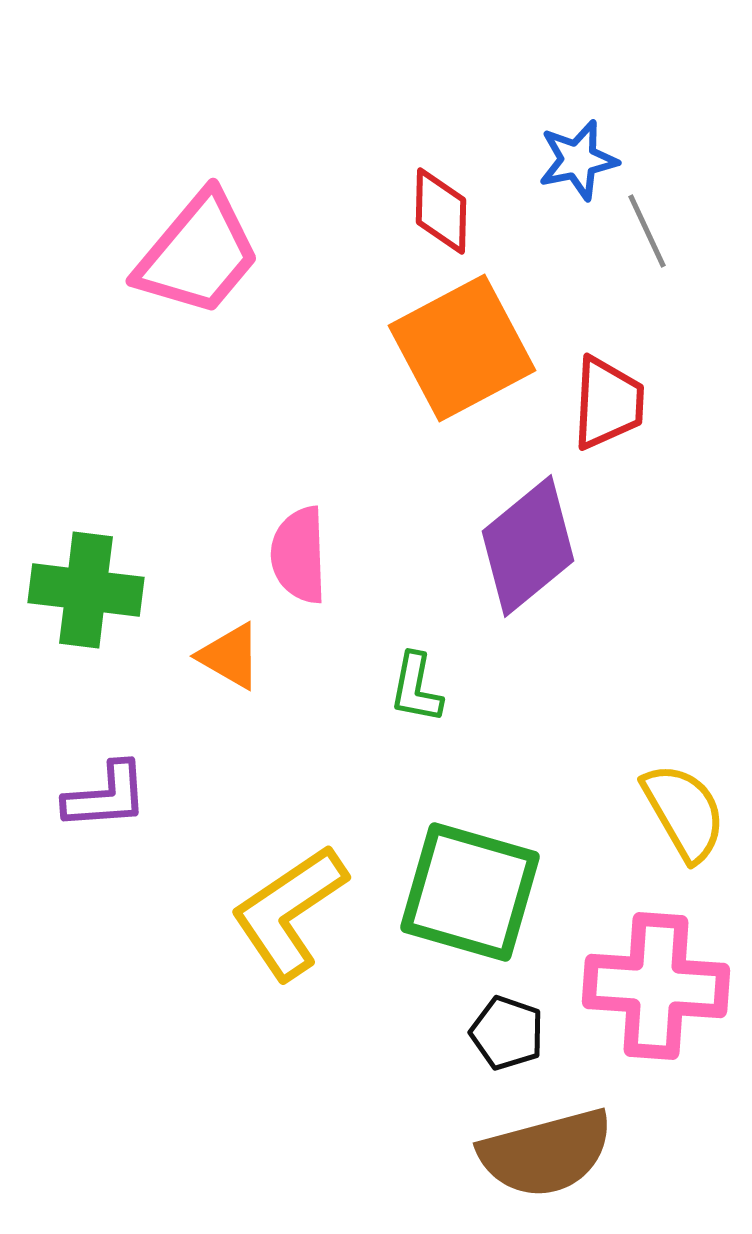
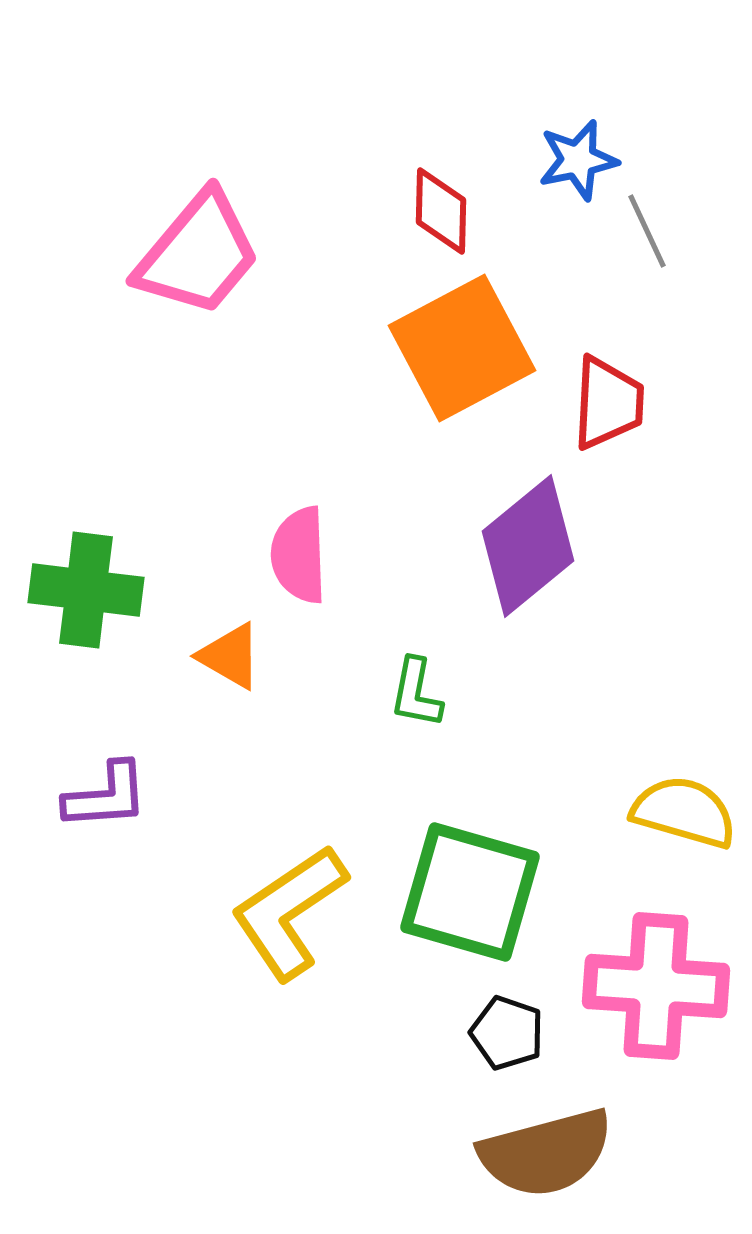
green L-shape: moved 5 px down
yellow semicircle: rotated 44 degrees counterclockwise
